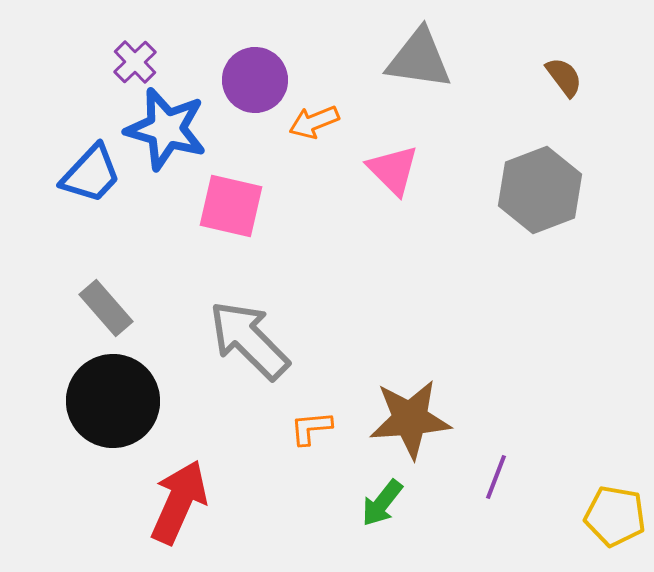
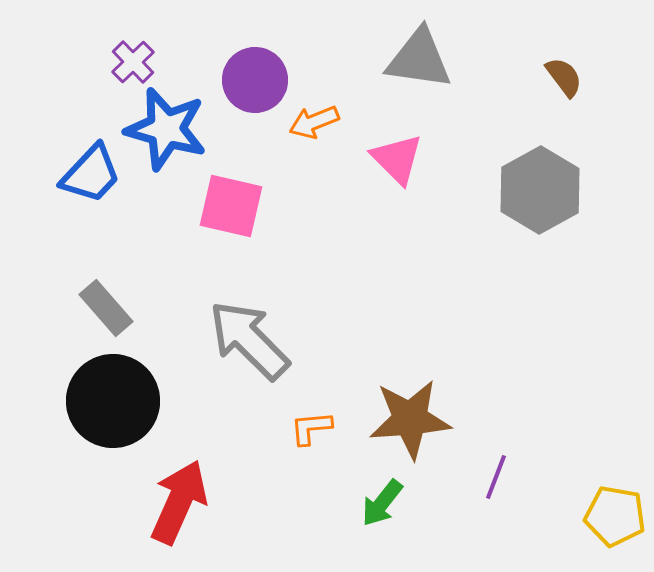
purple cross: moved 2 px left
pink triangle: moved 4 px right, 11 px up
gray hexagon: rotated 8 degrees counterclockwise
